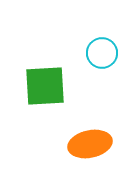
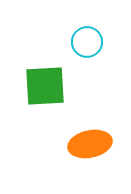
cyan circle: moved 15 px left, 11 px up
